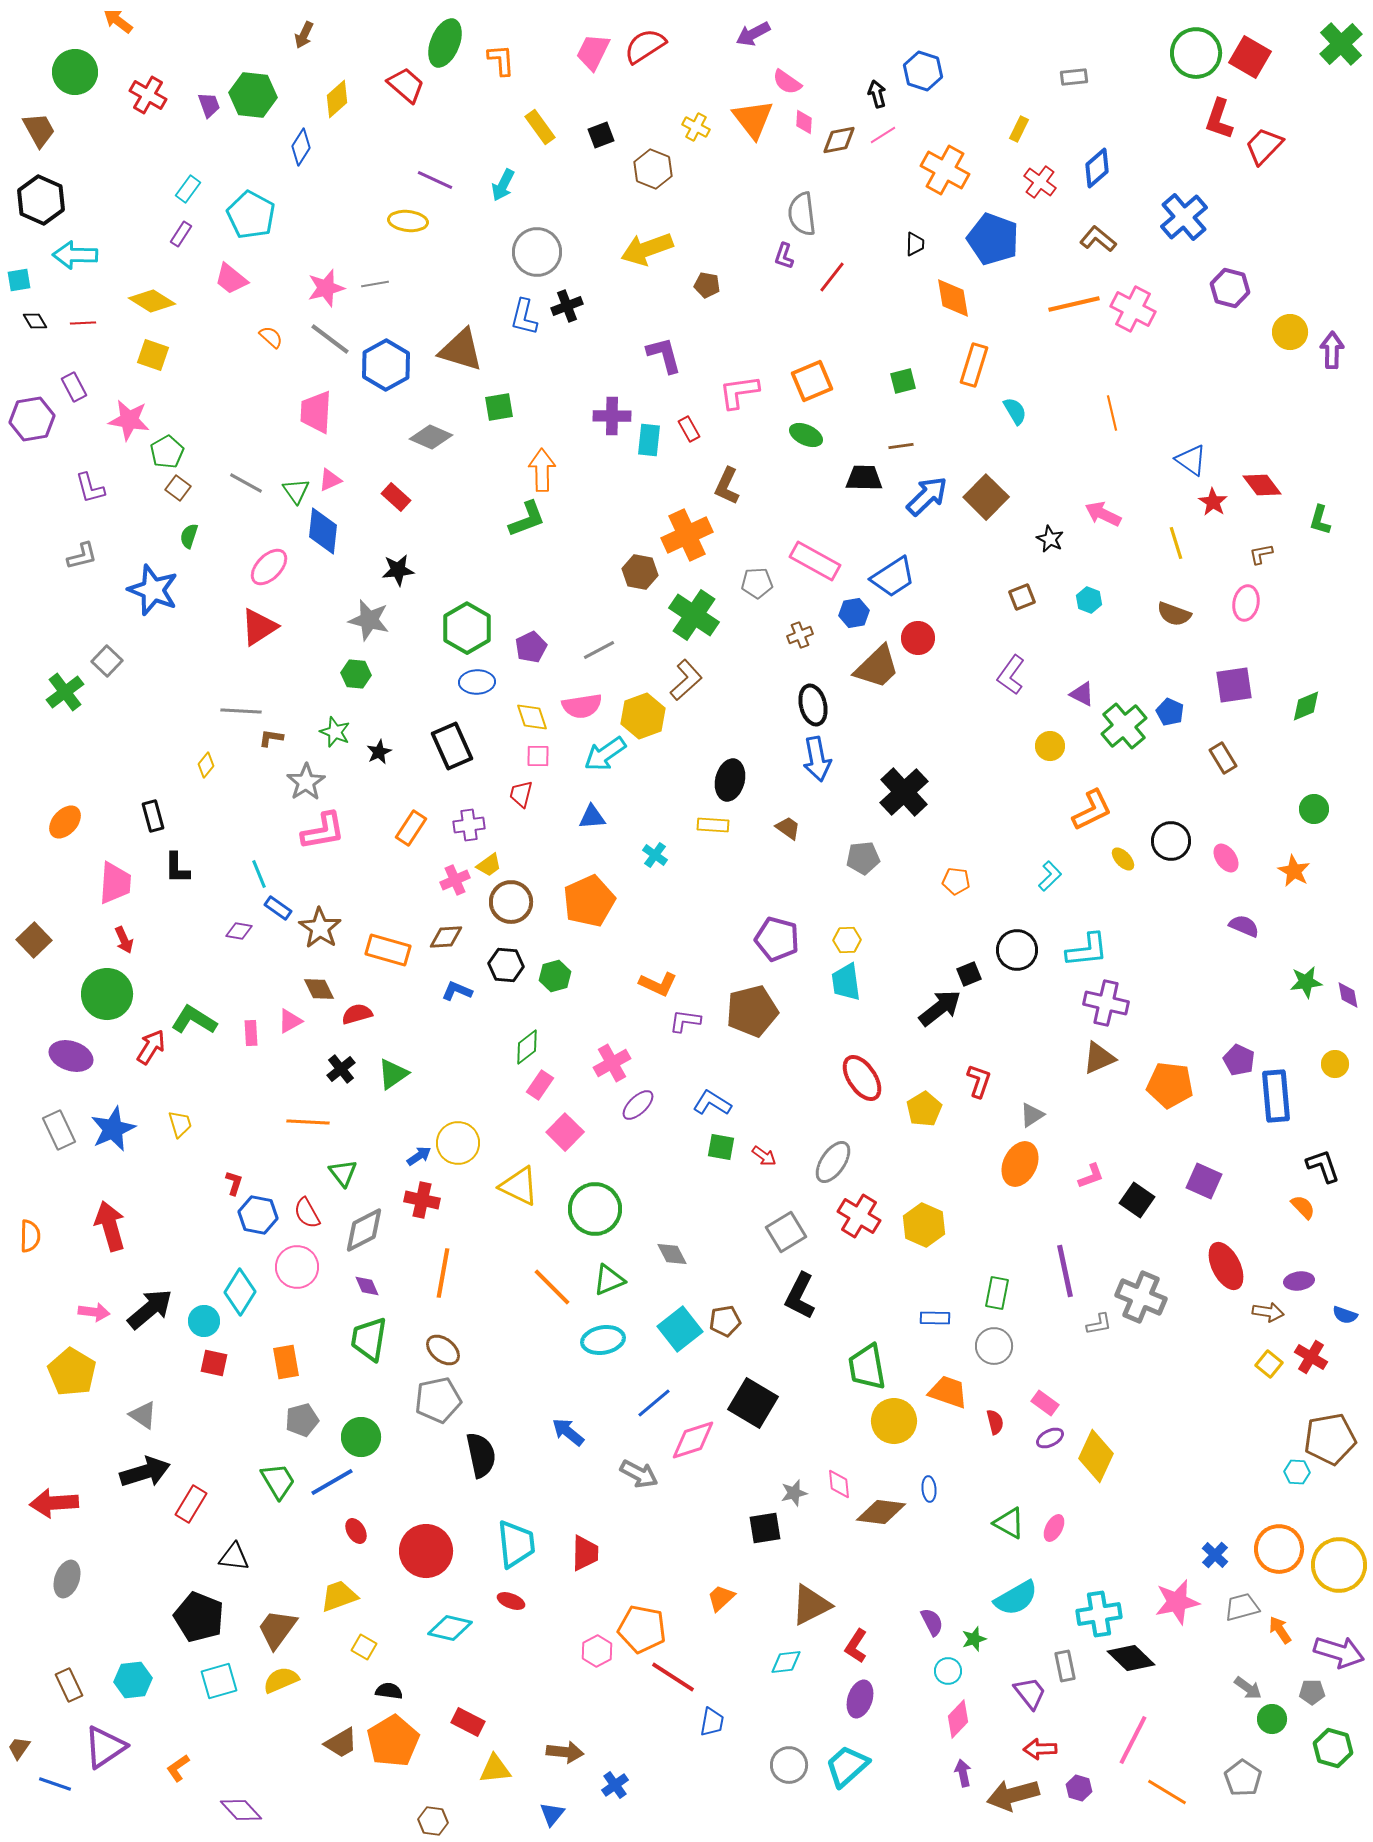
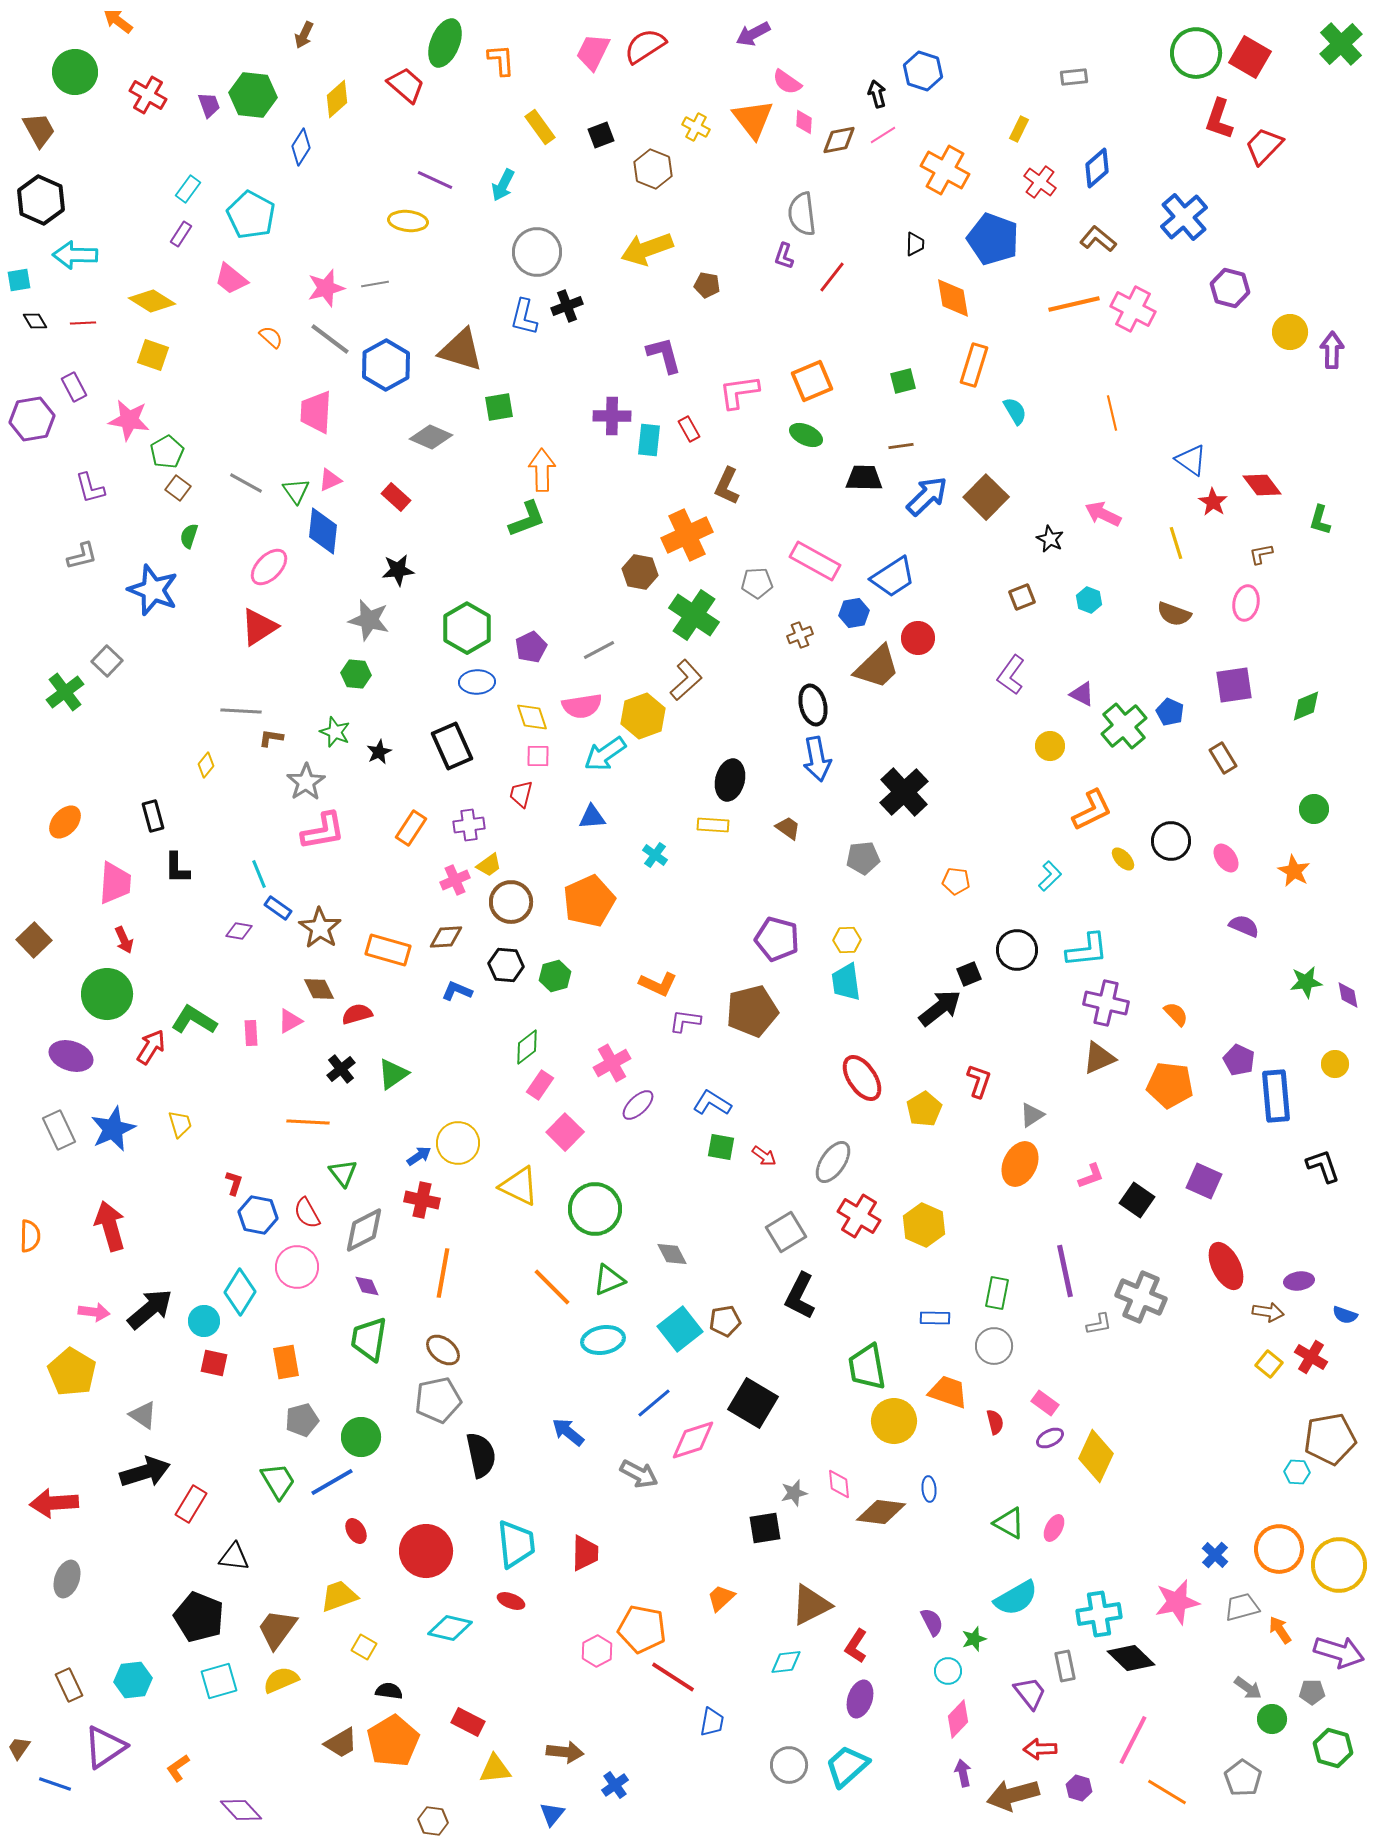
orange semicircle at (1303, 1207): moved 127 px left, 193 px up
